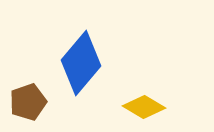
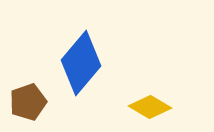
yellow diamond: moved 6 px right
